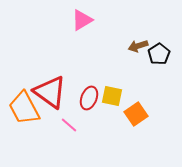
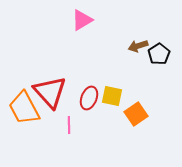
red triangle: rotated 12 degrees clockwise
pink line: rotated 48 degrees clockwise
